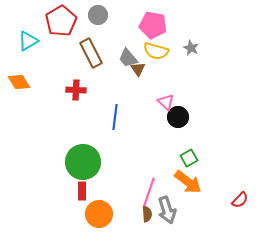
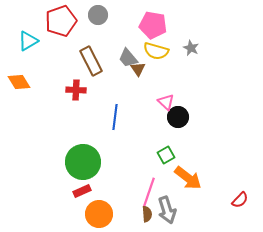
red pentagon: rotated 12 degrees clockwise
brown rectangle: moved 8 px down
green square: moved 23 px left, 3 px up
orange arrow: moved 4 px up
red rectangle: rotated 66 degrees clockwise
